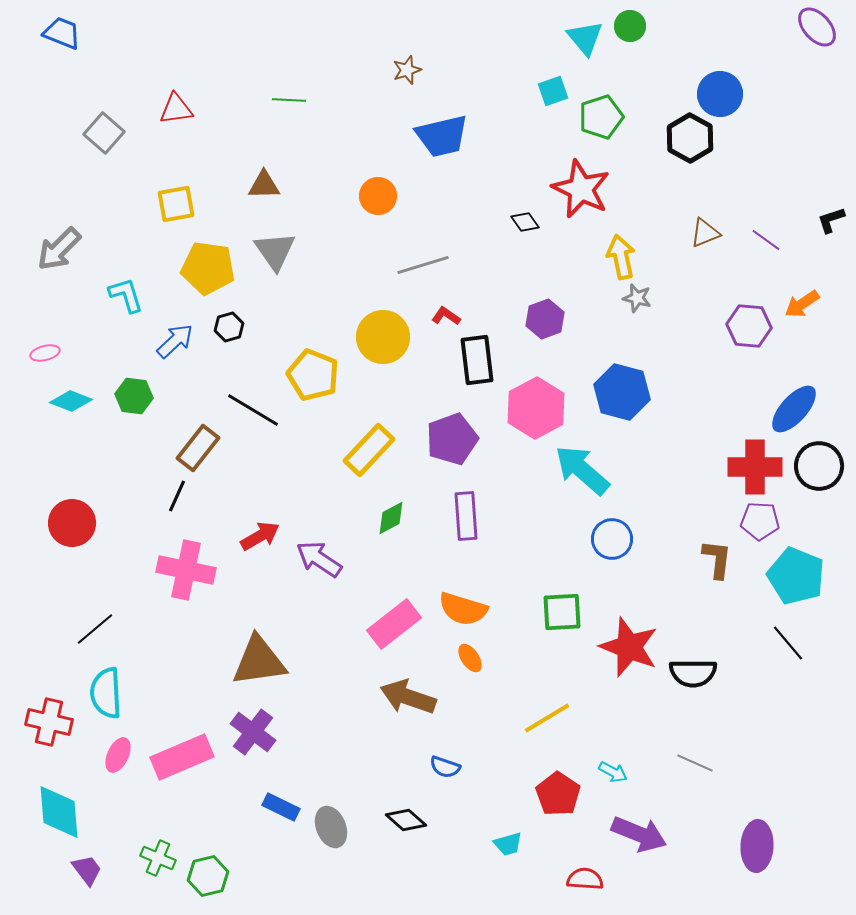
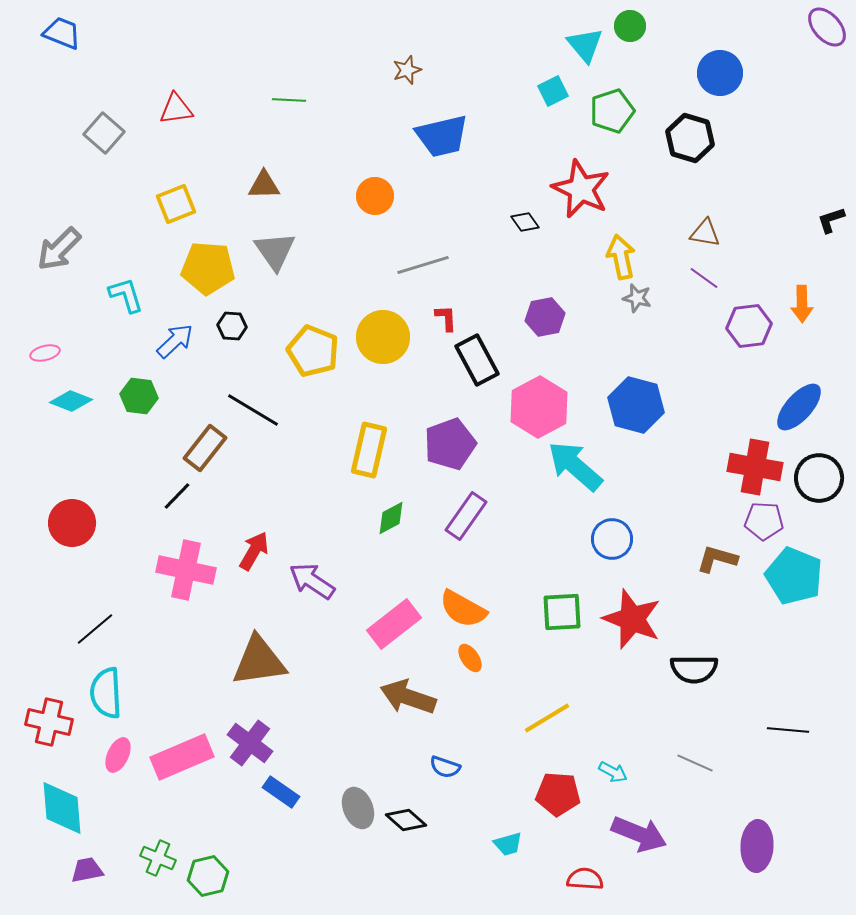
purple ellipse at (817, 27): moved 10 px right
cyan triangle at (585, 38): moved 7 px down
cyan square at (553, 91): rotated 8 degrees counterclockwise
blue circle at (720, 94): moved 21 px up
green pentagon at (601, 117): moved 11 px right, 6 px up
black hexagon at (690, 138): rotated 12 degrees counterclockwise
orange circle at (378, 196): moved 3 px left
yellow square at (176, 204): rotated 12 degrees counterclockwise
brown triangle at (705, 233): rotated 32 degrees clockwise
purple line at (766, 240): moved 62 px left, 38 px down
yellow pentagon at (208, 268): rotated 4 degrees counterclockwise
orange arrow at (802, 304): rotated 57 degrees counterclockwise
red L-shape at (446, 316): moved 2 px down; rotated 52 degrees clockwise
purple hexagon at (545, 319): moved 2 px up; rotated 9 degrees clockwise
purple hexagon at (749, 326): rotated 12 degrees counterclockwise
black hexagon at (229, 327): moved 3 px right, 1 px up; rotated 20 degrees clockwise
black rectangle at (477, 360): rotated 21 degrees counterclockwise
yellow pentagon at (313, 375): moved 24 px up
blue hexagon at (622, 392): moved 14 px right, 13 px down
green hexagon at (134, 396): moved 5 px right
pink hexagon at (536, 408): moved 3 px right, 1 px up
blue ellipse at (794, 409): moved 5 px right, 2 px up
purple pentagon at (452, 439): moved 2 px left, 5 px down
brown rectangle at (198, 448): moved 7 px right
yellow rectangle at (369, 450): rotated 30 degrees counterclockwise
black circle at (819, 466): moved 12 px down
red cross at (755, 467): rotated 10 degrees clockwise
cyan arrow at (582, 470): moved 7 px left, 4 px up
black line at (177, 496): rotated 20 degrees clockwise
purple rectangle at (466, 516): rotated 39 degrees clockwise
purple pentagon at (760, 521): moved 4 px right
red arrow at (260, 536): moved 6 px left, 15 px down; rotated 30 degrees counterclockwise
purple arrow at (319, 559): moved 7 px left, 22 px down
brown L-shape at (717, 559): rotated 81 degrees counterclockwise
cyan pentagon at (796, 576): moved 2 px left
orange semicircle at (463, 609): rotated 12 degrees clockwise
black line at (788, 643): moved 87 px down; rotated 45 degrees counterclockwise
red star at (629, 647): moved 3 px right, 28 px up
black semicircle at (693, 673): moved 1 px right, 4 px up
purple cross at (253, 732): moved 3 px left, 11 px down
red pentagon at (558, 794): rotated 30 degrees counterclockwise
blue rectangle at (281, 807): moved 15 px up; rotated 9 degrees clockwise
cyan diamond at (59, 812): moved 3 px right, 4 px up
gray ellipse at (331, 827): moved 27 px right, 19 px up
purple trapezoid at (87, 870): rotated 64 degrees counterclockwise
